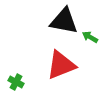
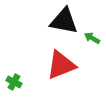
green arrow: moved 2 px right, 1 px down
green cross: moved 2 px left
